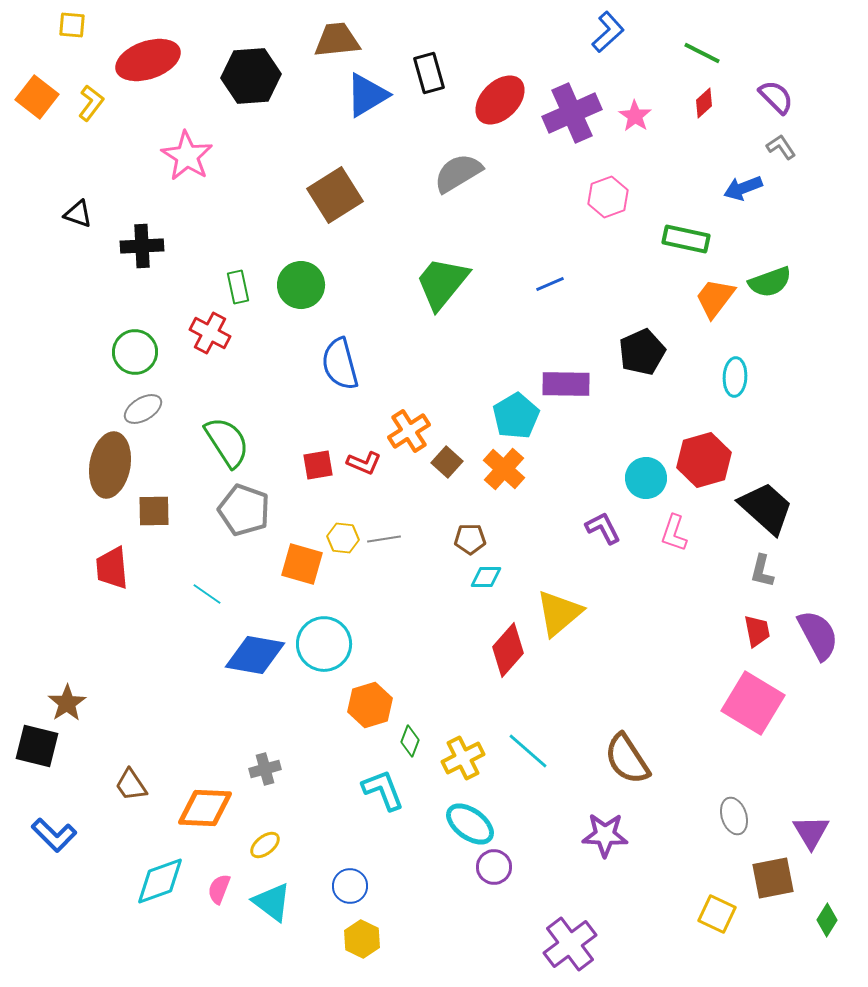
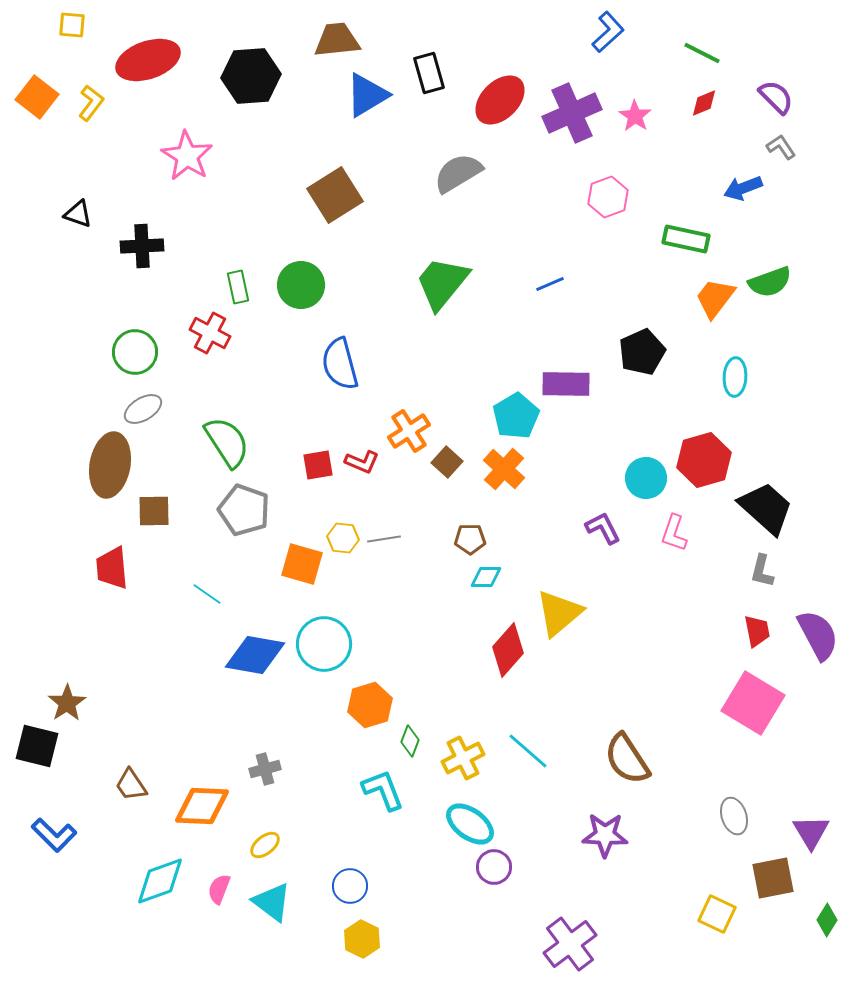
red diamond at (704, 103): rotated 20 degrees clockwise
red L-shape at (364, 463): moved 2 px left, 1 px up
orange diamond at (205, 808): moved 3 px left, 2 px up
